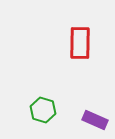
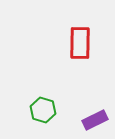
purple rectangle: rotated 50 degrees counterclockwise
